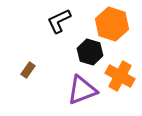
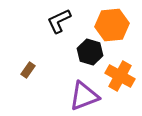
orange hexagon: moved 1 px down; rotated 24 degrees counterclockwise
purple triangle: moved 2 px right, 6 px down
